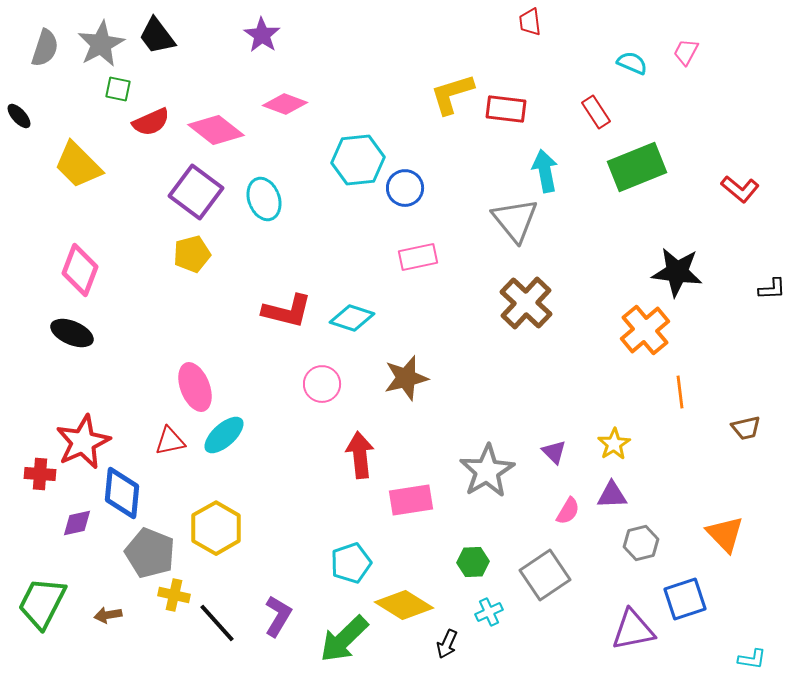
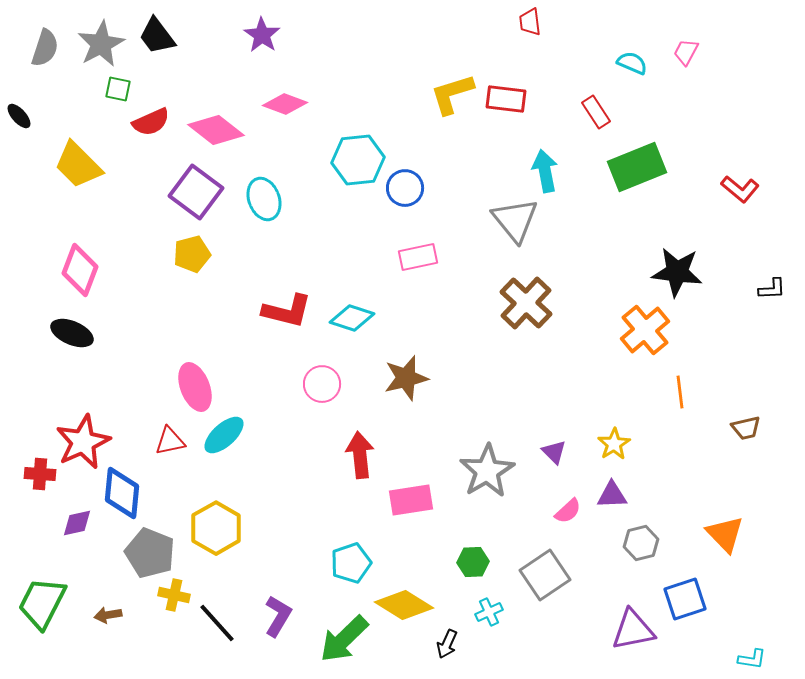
red rectangle at (506, 109): moved 10 px up
pink semicircle at (568, 511): rotated 16 degrees clockwise
